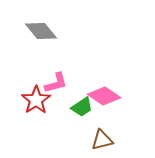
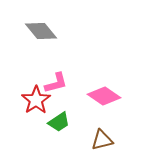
green trapezoid: moved 23 px left, 15 px down
